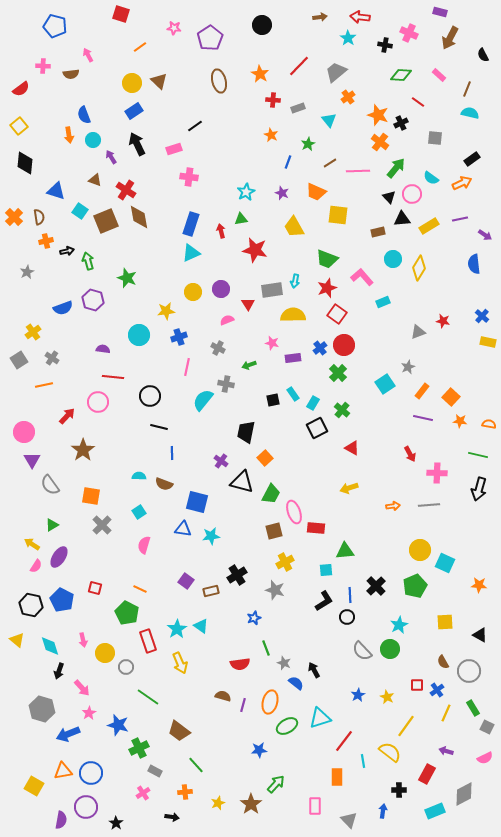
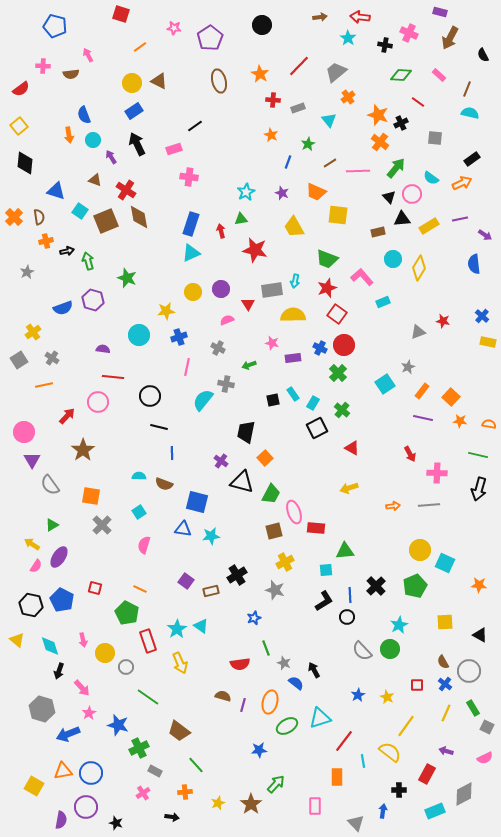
brown triangle at (159, 81): rotated 18 degrees counterclockwise
blue cross at (320, 348): rotated 24 degrees counterclockwise
blue cross at (437, 690): moved 8 px right, 6 px up; rotated 16 degrees counterclockwise
gray triangle at (349, 820): moved 7 px right, 3 px down
black star at (116, 823): rotated 16 degrees counterclockwise
